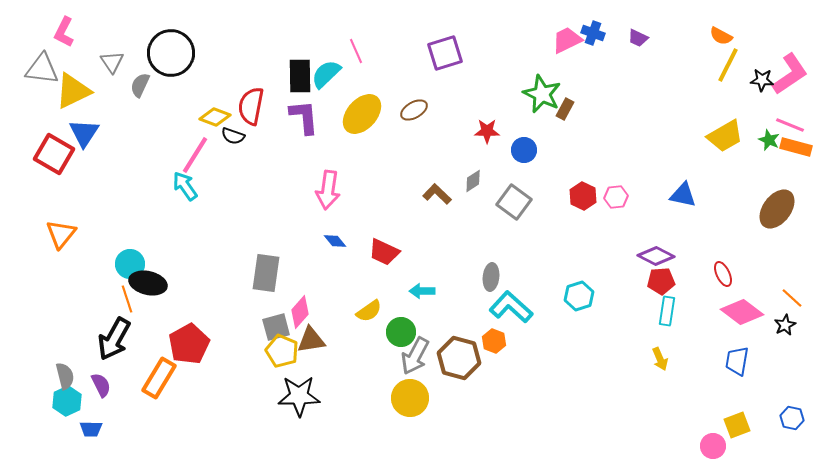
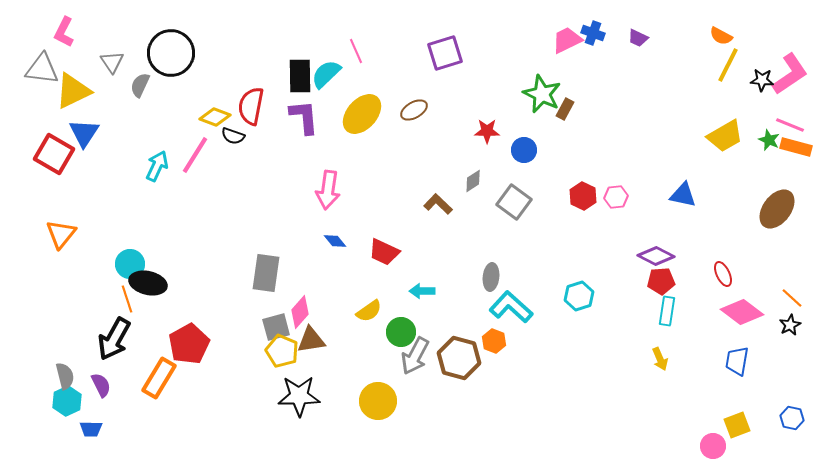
cyan arrow at (185, 186): moved 28 px left, 20 px up; rotated 60 degrees clockwise
brown L-shape at (437, 194): moved 1 px right, 10 px down
black star at (785, 325): moved 5 px right
yellow circle at (410, 398): moved 32 px left, 3 px down
